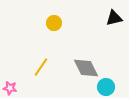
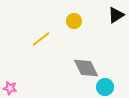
black triangle: moved 2 px right, 3 px up; rotated 18 degrees counterclockwise
yellow circle: moved 20 px right, 2 px up
yellow line: moved 28 px up; rotated 18 degrees clockwise
cyan circle: moved 1 px left
